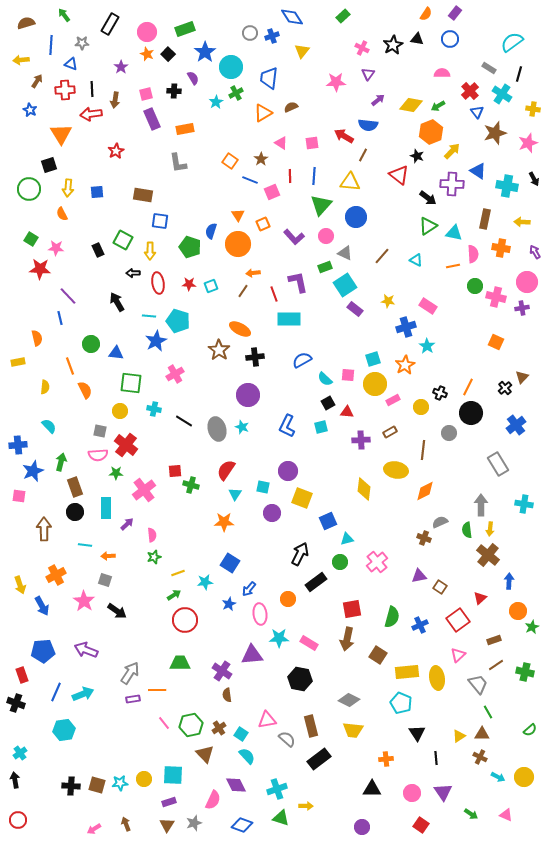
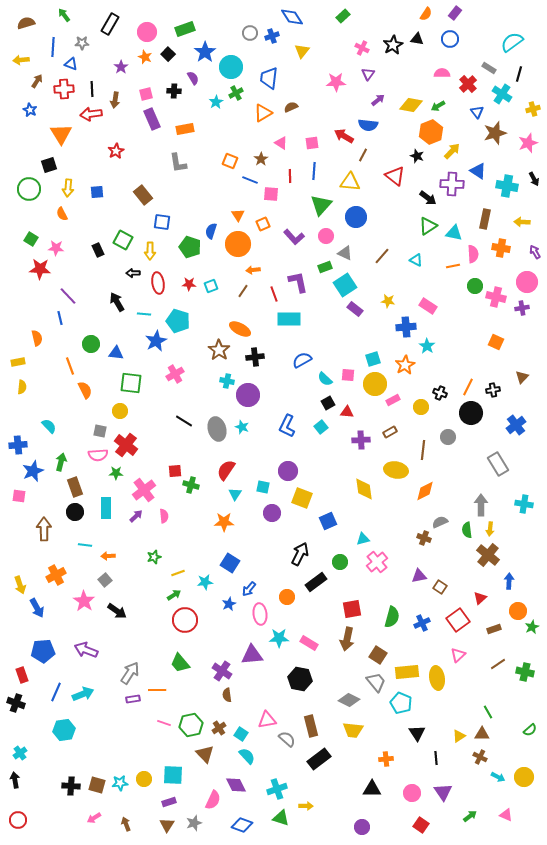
blue line at (51, 45): moved 2 px right, 2 px down
orange star at (147, 54): moved 2 px left, 3 px down
red cross at (65, 90): moved 1 px left, 1 px up
red cross at (470, 91): moved 2 px left, 7 px up
yellow cross at (533, 109): rotated 24 degrees counterclockwise
orange square at (230, 161): rotated 14 degrees counterclockwise
red triangle at (399, 175): moved 4 px left, 1 px down
blue line at (314, 176): moved 5 px up
pink square at (272, 192): moved 1 px left, 2 px down; rotated 28 degrees clockwise
brown rectangle at (143, 195): rotated 42 degrees clockwise
blue square at (160, 221): moved 2 px right, 1 px down
orange arrow at (253, 273): moved 3 px up
cyan line at (149, 316): moved 5 px left, 2 px up
blue cross at (406, 327): rotated 12 degrees clockwise
yellow semicircle at (45, 387): moved 23 px left
black cross at (505, 388): moved 12 px left, 2 px down; rotated 32 degrees clockwise
cyan cross at (154, 409): moved 73 px right, 28 px up
cyan square at (321, 427): rotated 24 degrees counterclockwise
gray circle at (449, 433): moved 1 px left, 4 px down
yellow diamond at (364, 489): rotated 15 degrees counterclockwise
purple arrow at (127, 524): moved 9 px right, 8 px up
pink semicircle at (152, 535): moved 12 px right, 19 px up
cyan triangle at (347, 539): moved 16 px right
gray square at (105, 580): rotated 32 degrees clockwise
orange circle at (288, 599): moved 1 px left, 2 px up
blue arrow at (42, 606): moved 5 px left, 2 px down
blue cross at (420, 625): moved 2 px right, 2 px up
brown rectangle at (494, 640): moved 11 px up
green trapezoid at (180, 663): rotated 130 degrees counterclockwise
brown line at (496, 665): moved 2 px right, 1 px up
gray trapezoid at (478, 684): moved 102 px left, 2 px up
pink line at (164, 723): rotated 32 degrees counterclockwise
green arrow at (471, 814): moved 1 px left, 2 px down; rotated 72 degrees counterclockwise
pink arrow at (94, 829): moved 11 px up
